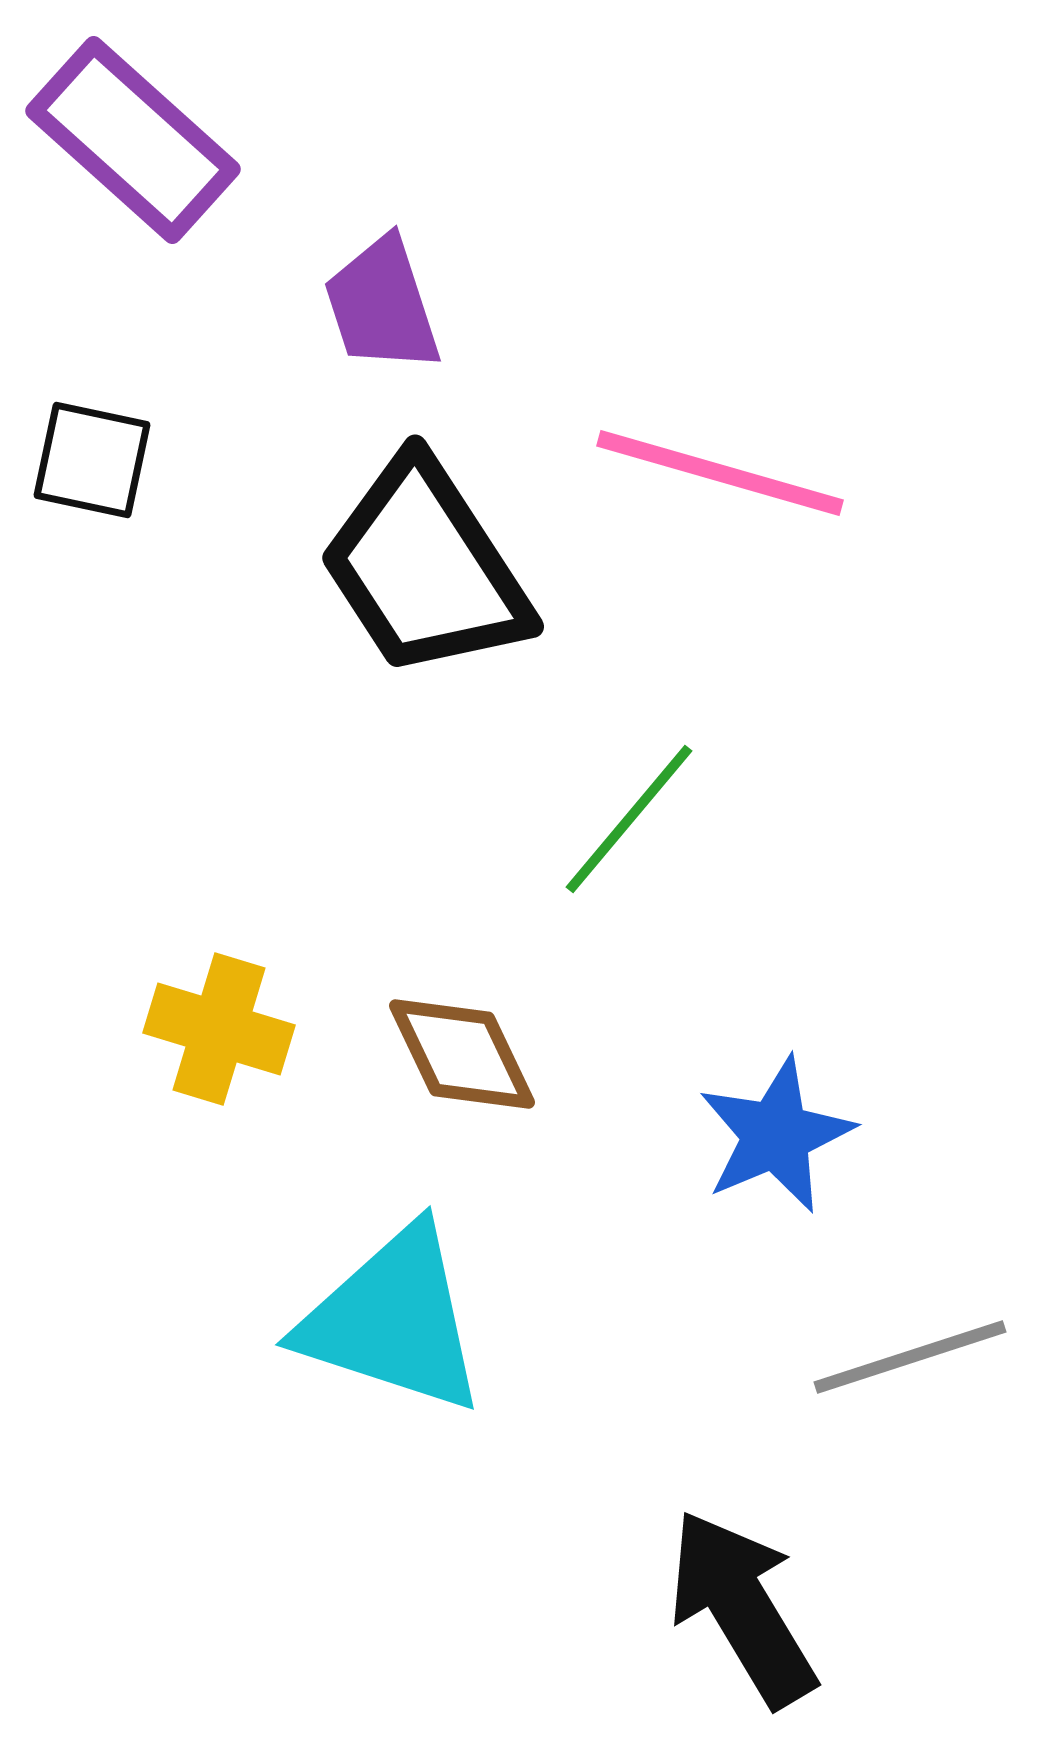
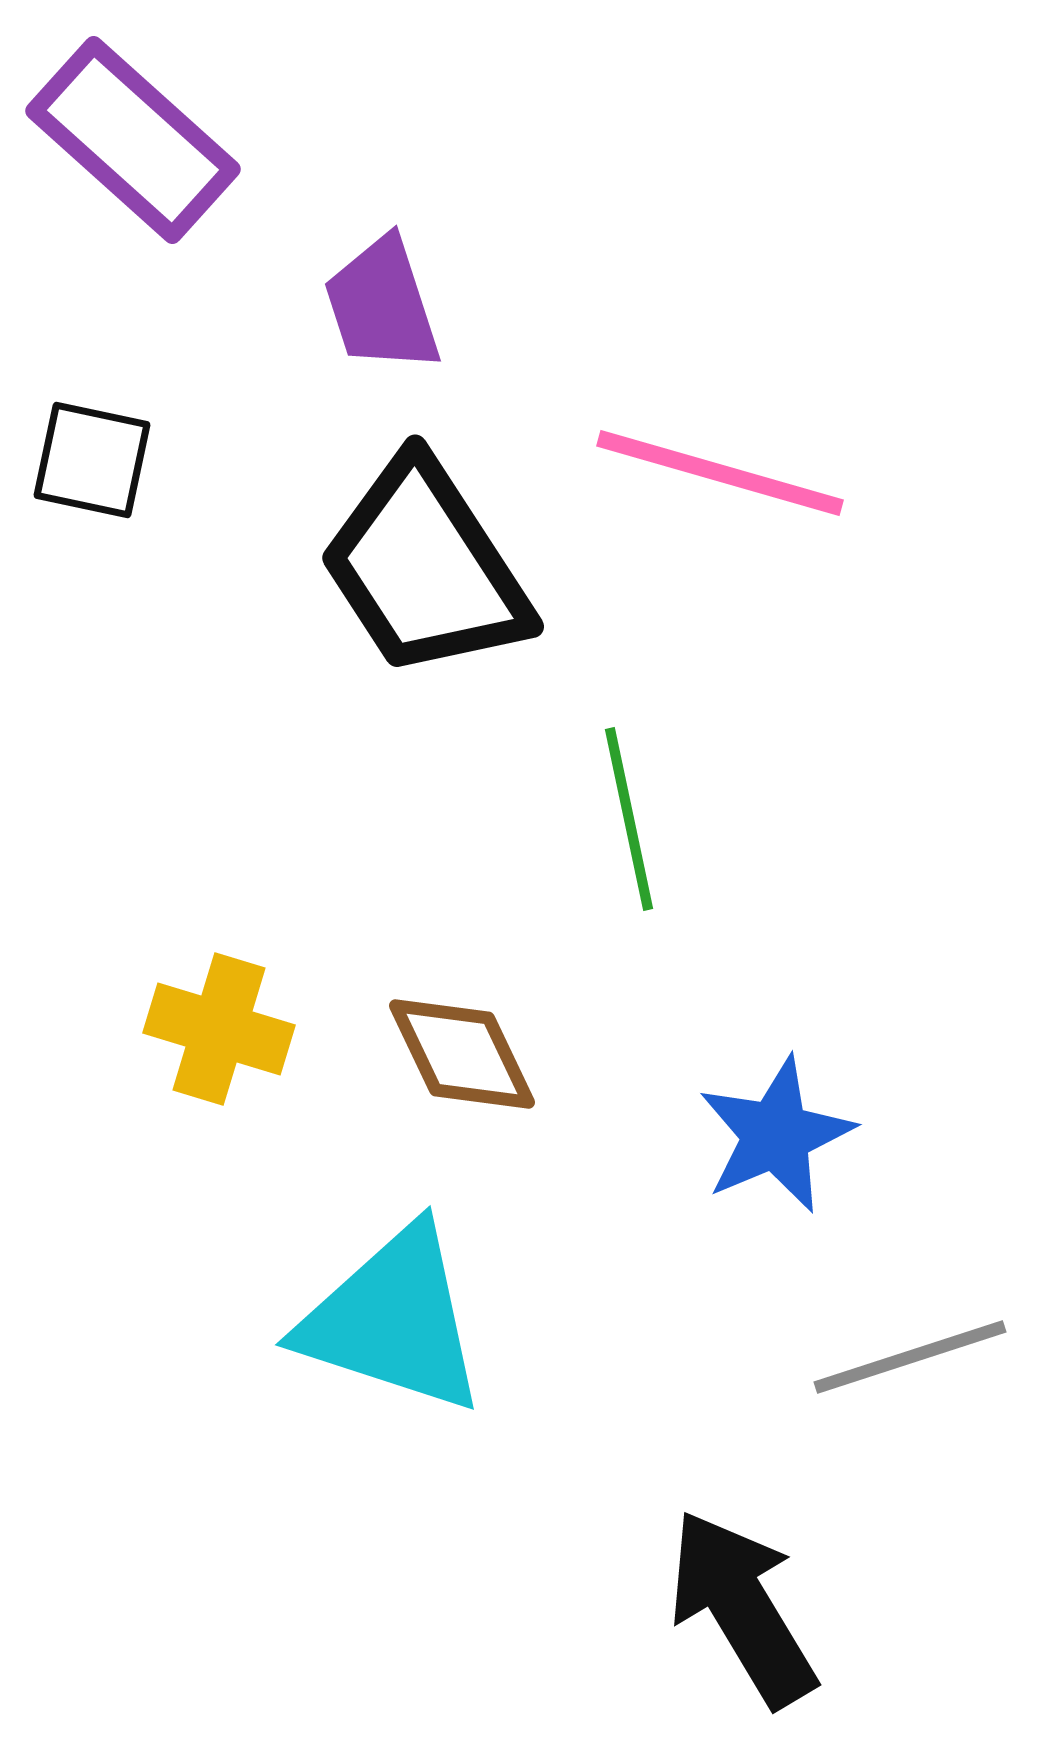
green line: rotated 52 degrees counterclockwise
